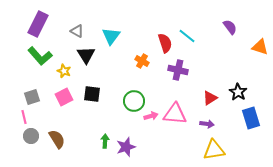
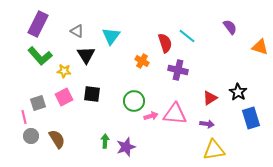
yellow star: rotated 16 degrees counterclockwise
gray square: moved 6 px right, 6 px down
